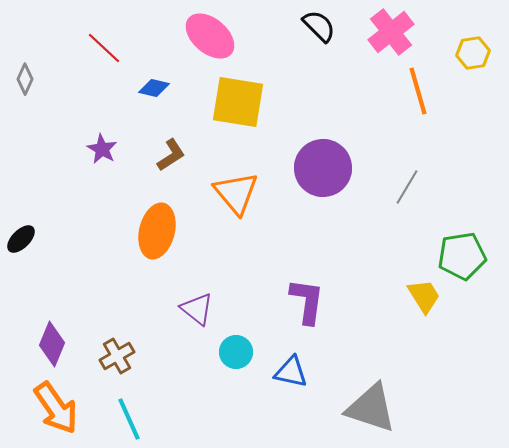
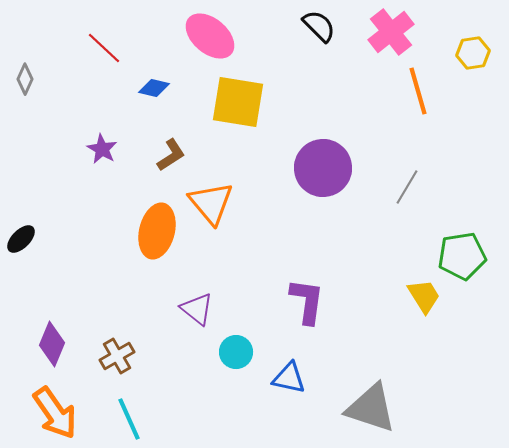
orange triangle: moved 25 px left, 10 px down
blue triangle: moved 2 px left, 6 px down
orange arrow: moved 1 px left, 5 px down
